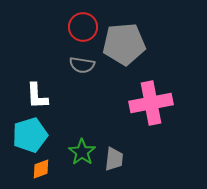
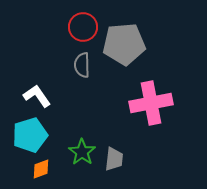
gray semicircle: rotated 80 degrees clockwise
white L-shape: rotated 148 degrees clockwise
